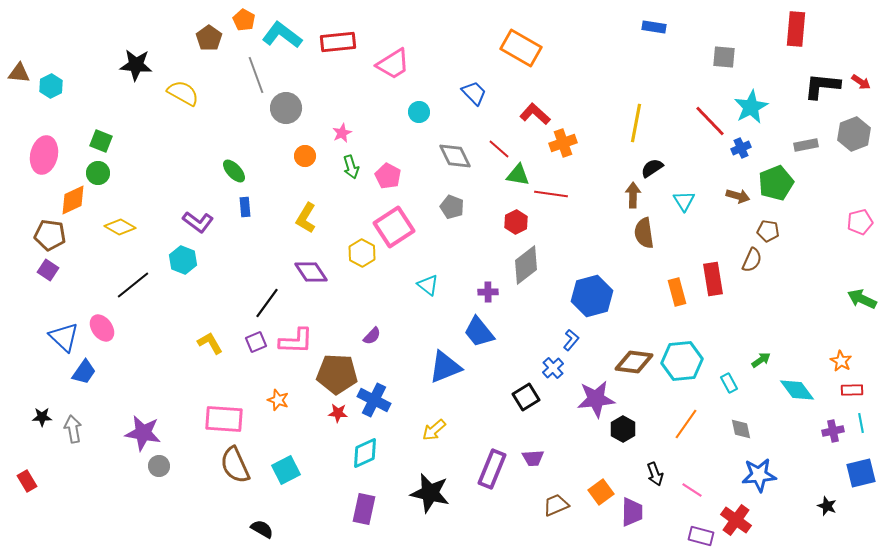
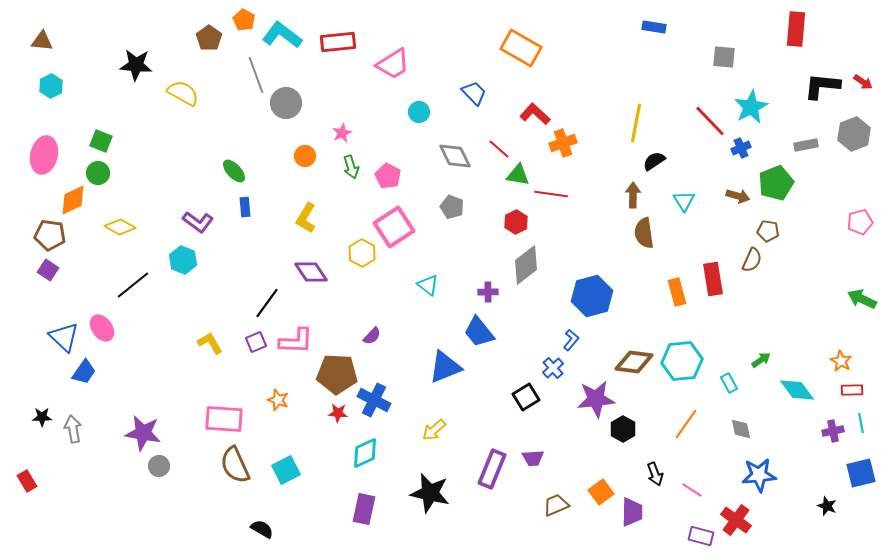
brown triangle at (19, 73): moved 23 px right, 32 px up
red arrow at (861, 82): moved 2 px right
gray circle at (286, 108): moved 5 px up
black semicircle at (652, 168): moved 2 px right, 7 px up
